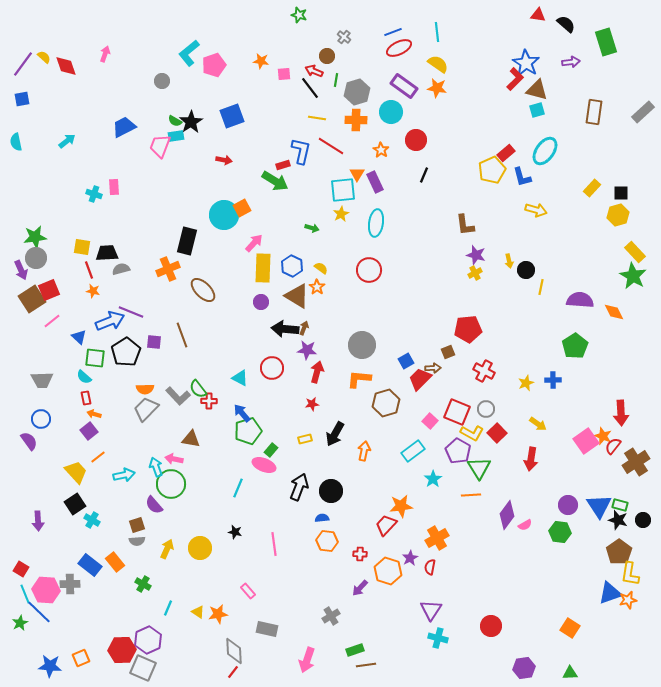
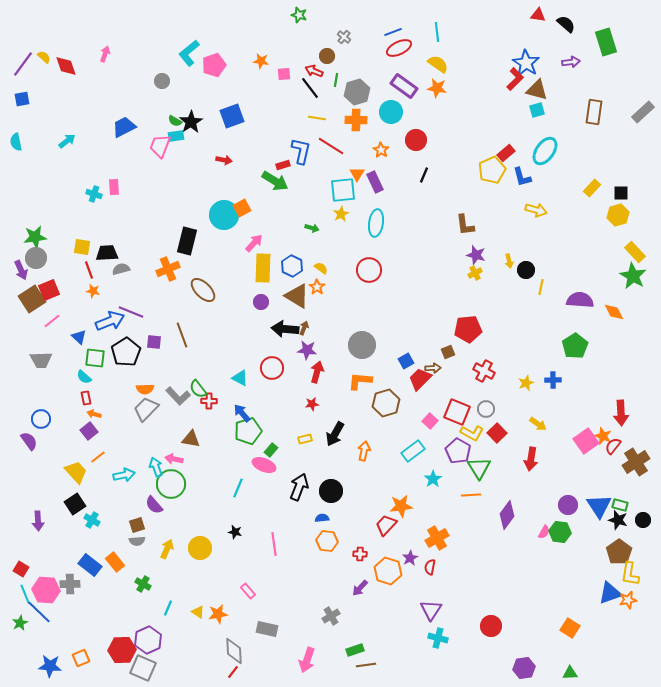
orange L-shape at (359, 379): moved 1 px right, 2 px down
gray trapezoid at (42, 380): moved 1 px left, 20 px up
pink semicircle at (525, 525): moved 19 px right, 7 px down; rotated 32 degrees counterclockwise
